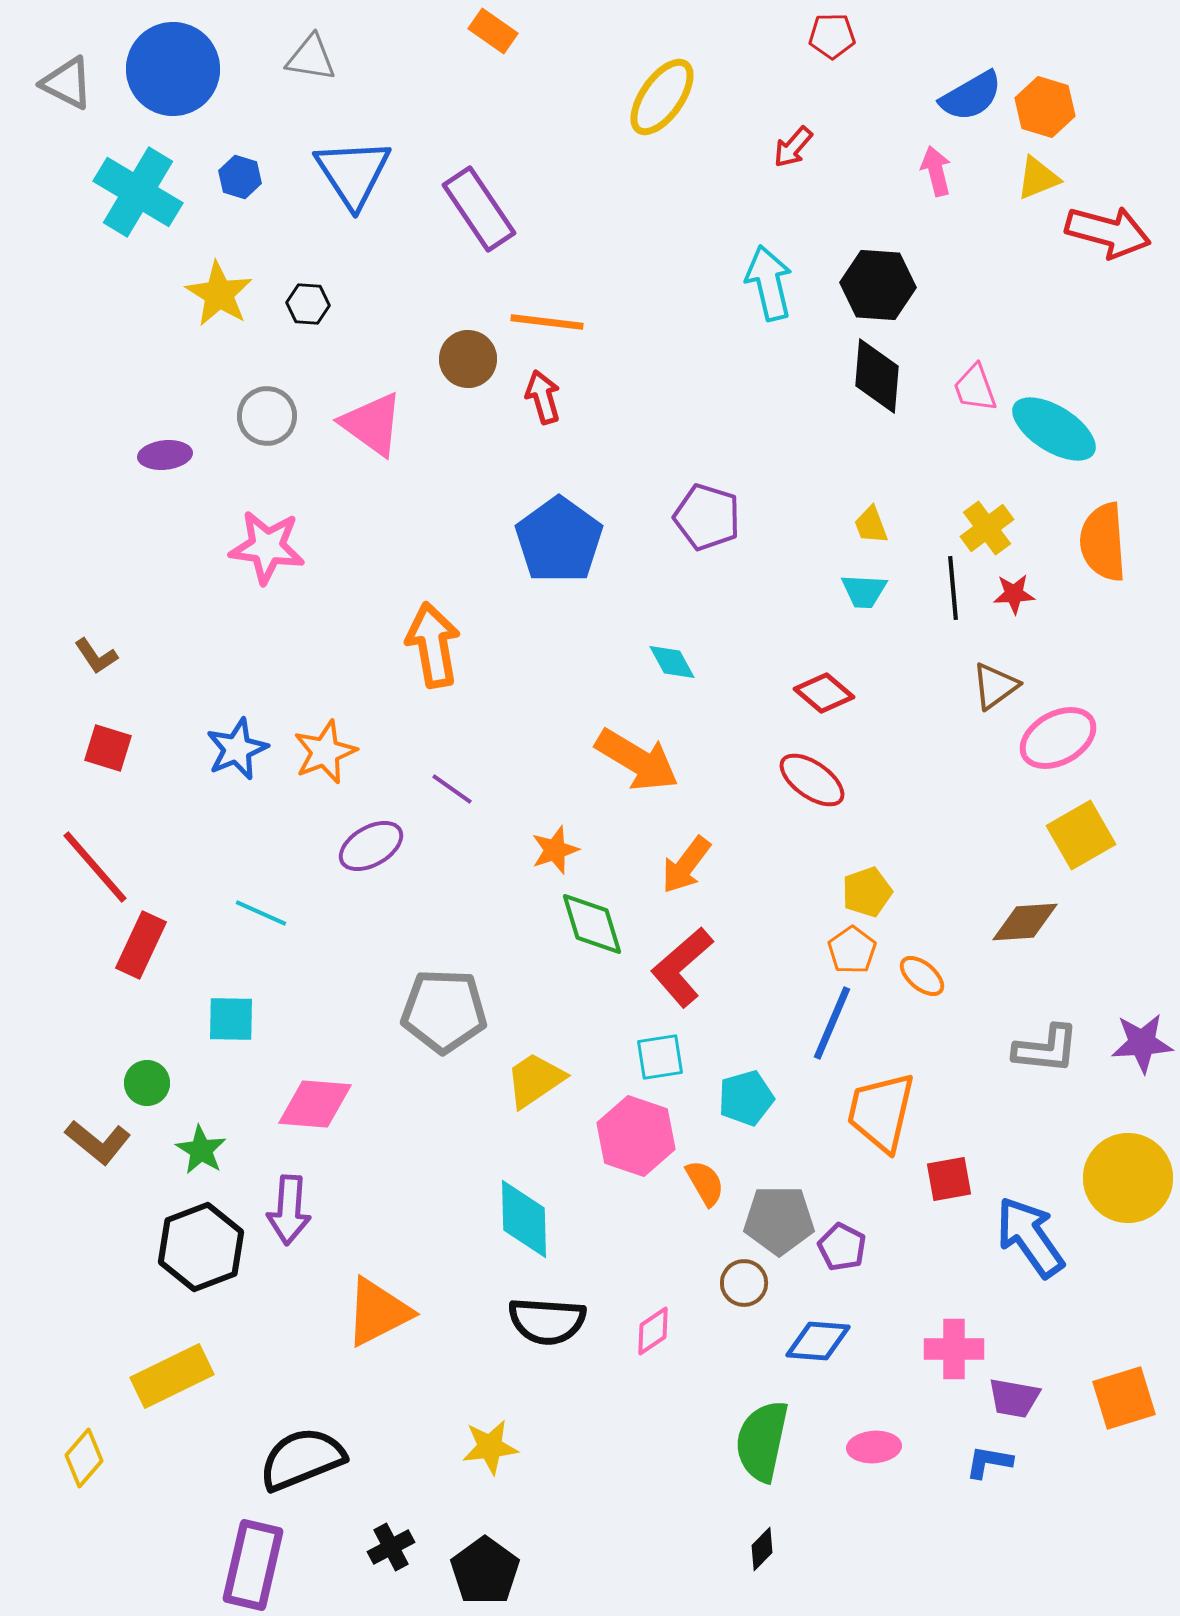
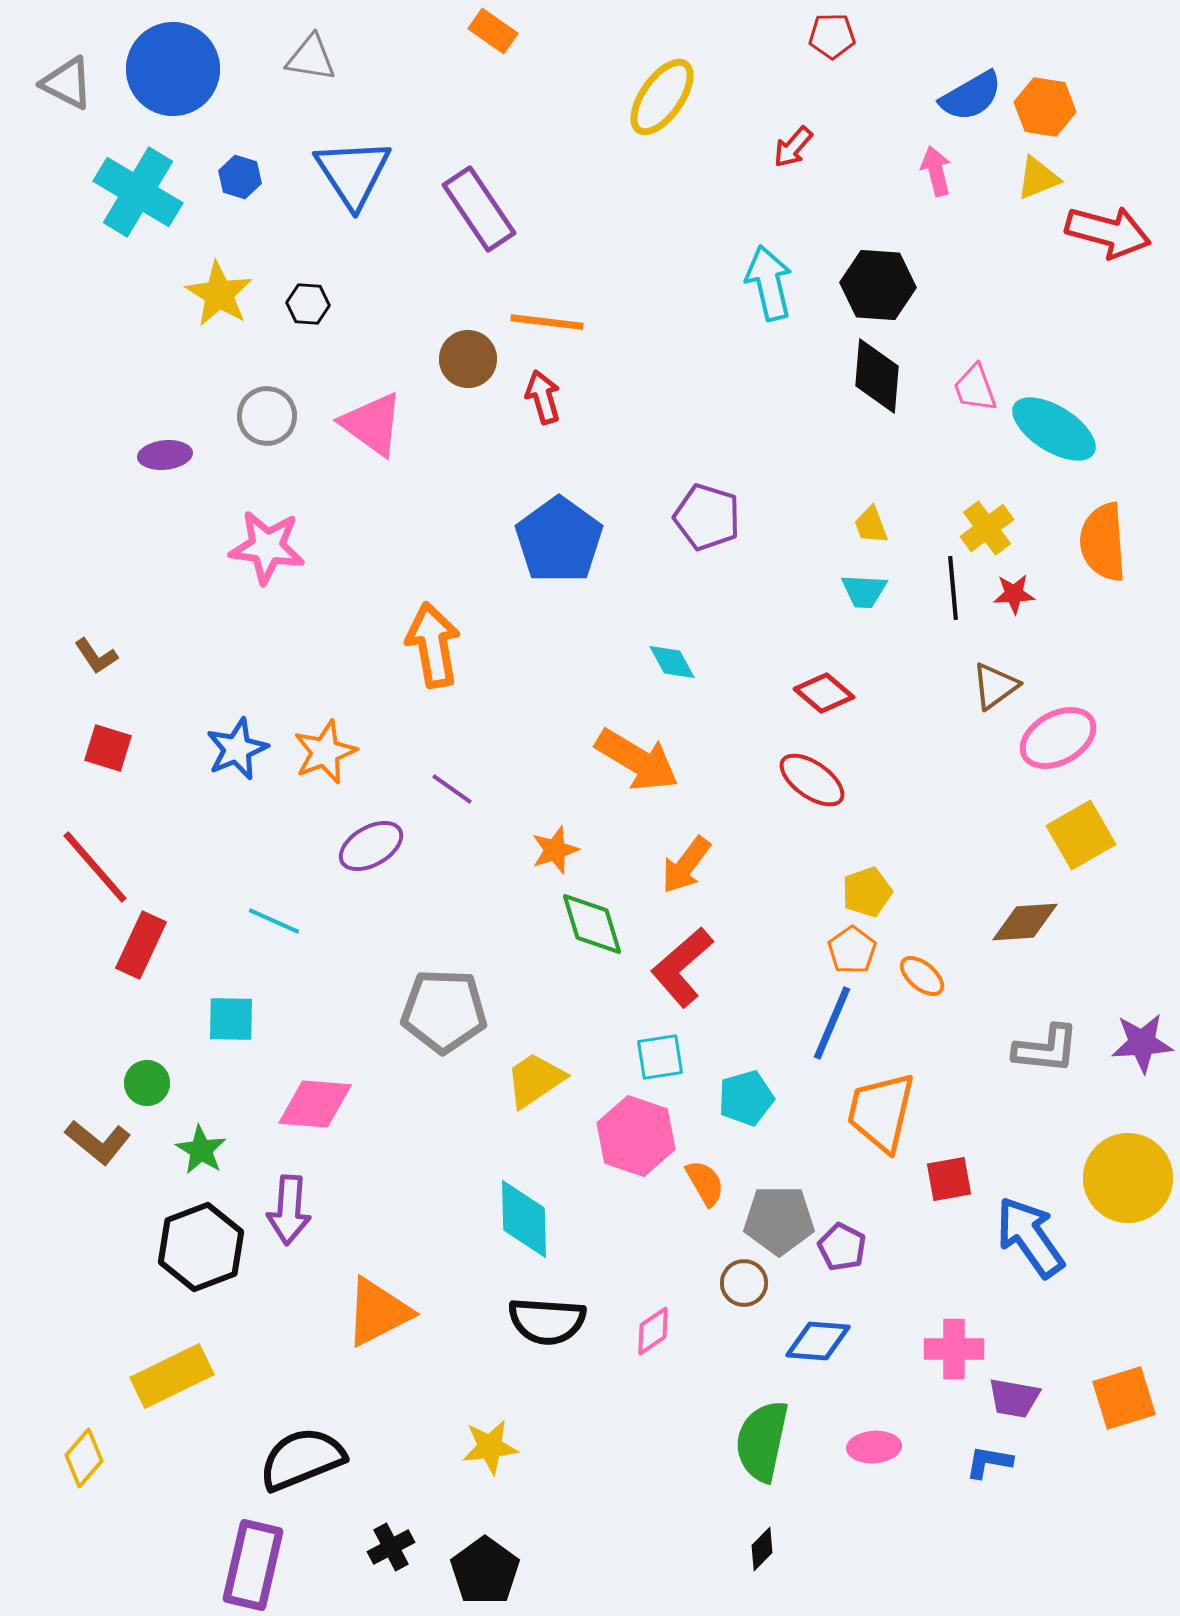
orange hexagon at (1045, 107): rotated 8 degrees counterclockwise
cyan line at (261, 913): moved 13 px right, 8 px down
